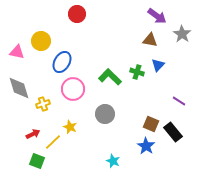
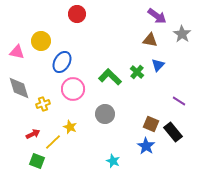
green cross: rotated 24 degrees clockwise
